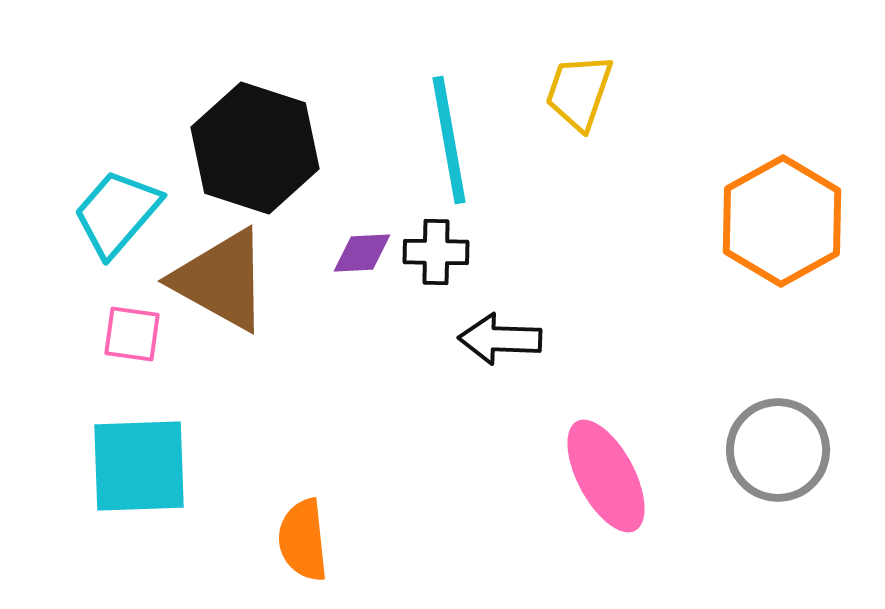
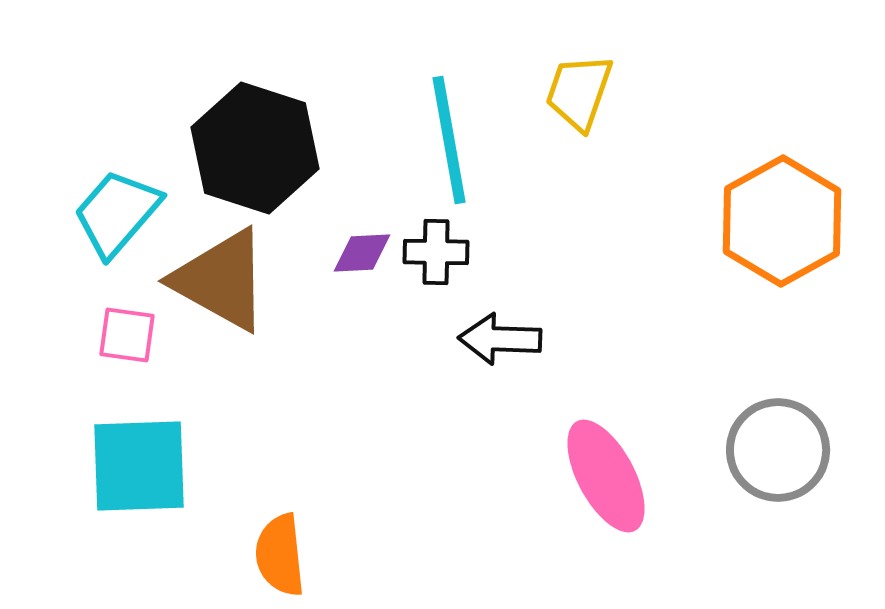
pink square: moved 5 px left, 1 px down
orange semicircle: moved 23 px left, 15 px down
